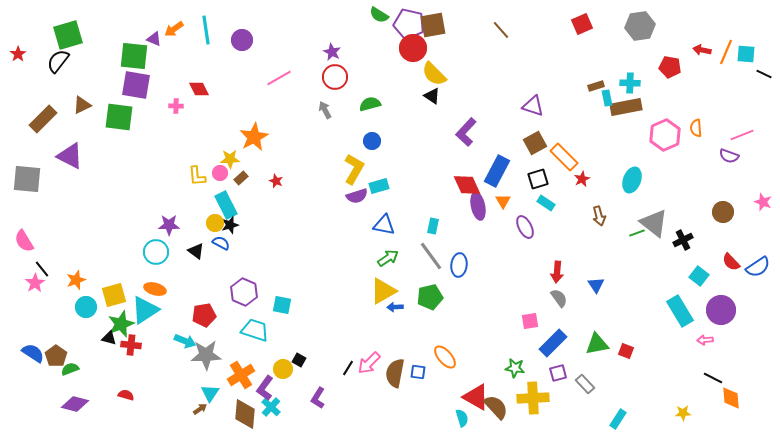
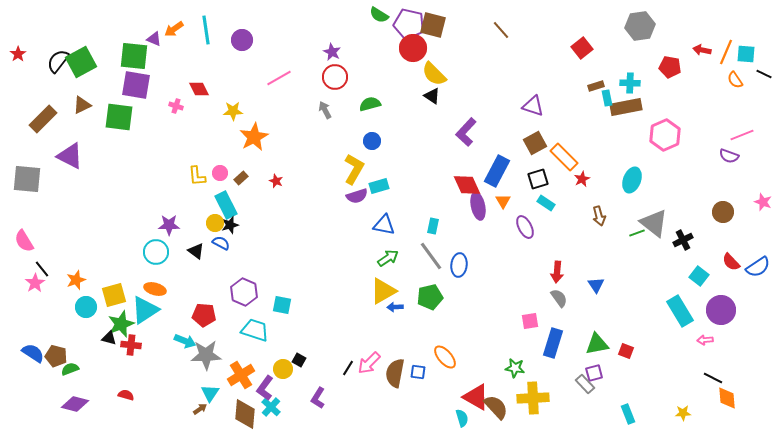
red square at (582, 24): moved 24 px down; rotated 15 degrees counterclockwise
brown square at (433, 25): rotated 24 degrees clockwise
green square at (68, 35): moved 13 px right, 27 px down; rotated 12 degrees counterclockwise
pink cross at (176, 106): rotated 16 degrees clockwise
orange semicircle at (696, 128): moved 39 px right, 48 px up; rotated 30 degrees counterclockwise
yellow star at (230, 159): moved 3 px right, 48 px up
red pentagon at (204, 315): rotated 15 degrees clockwise
blue rectangle at (553, 343): rotated 28 degrees counterclockwise
brown pentagon at (56, 356): rotated 20 degrees counterclockwise
purple square at (558, 373): moved 36 px right
orange diamond at (731, 398): moved 4 px left
cyan rectangle at (618, 419): moved 10 px right, 5 px up; rotated 54 degrees counterclockwise
